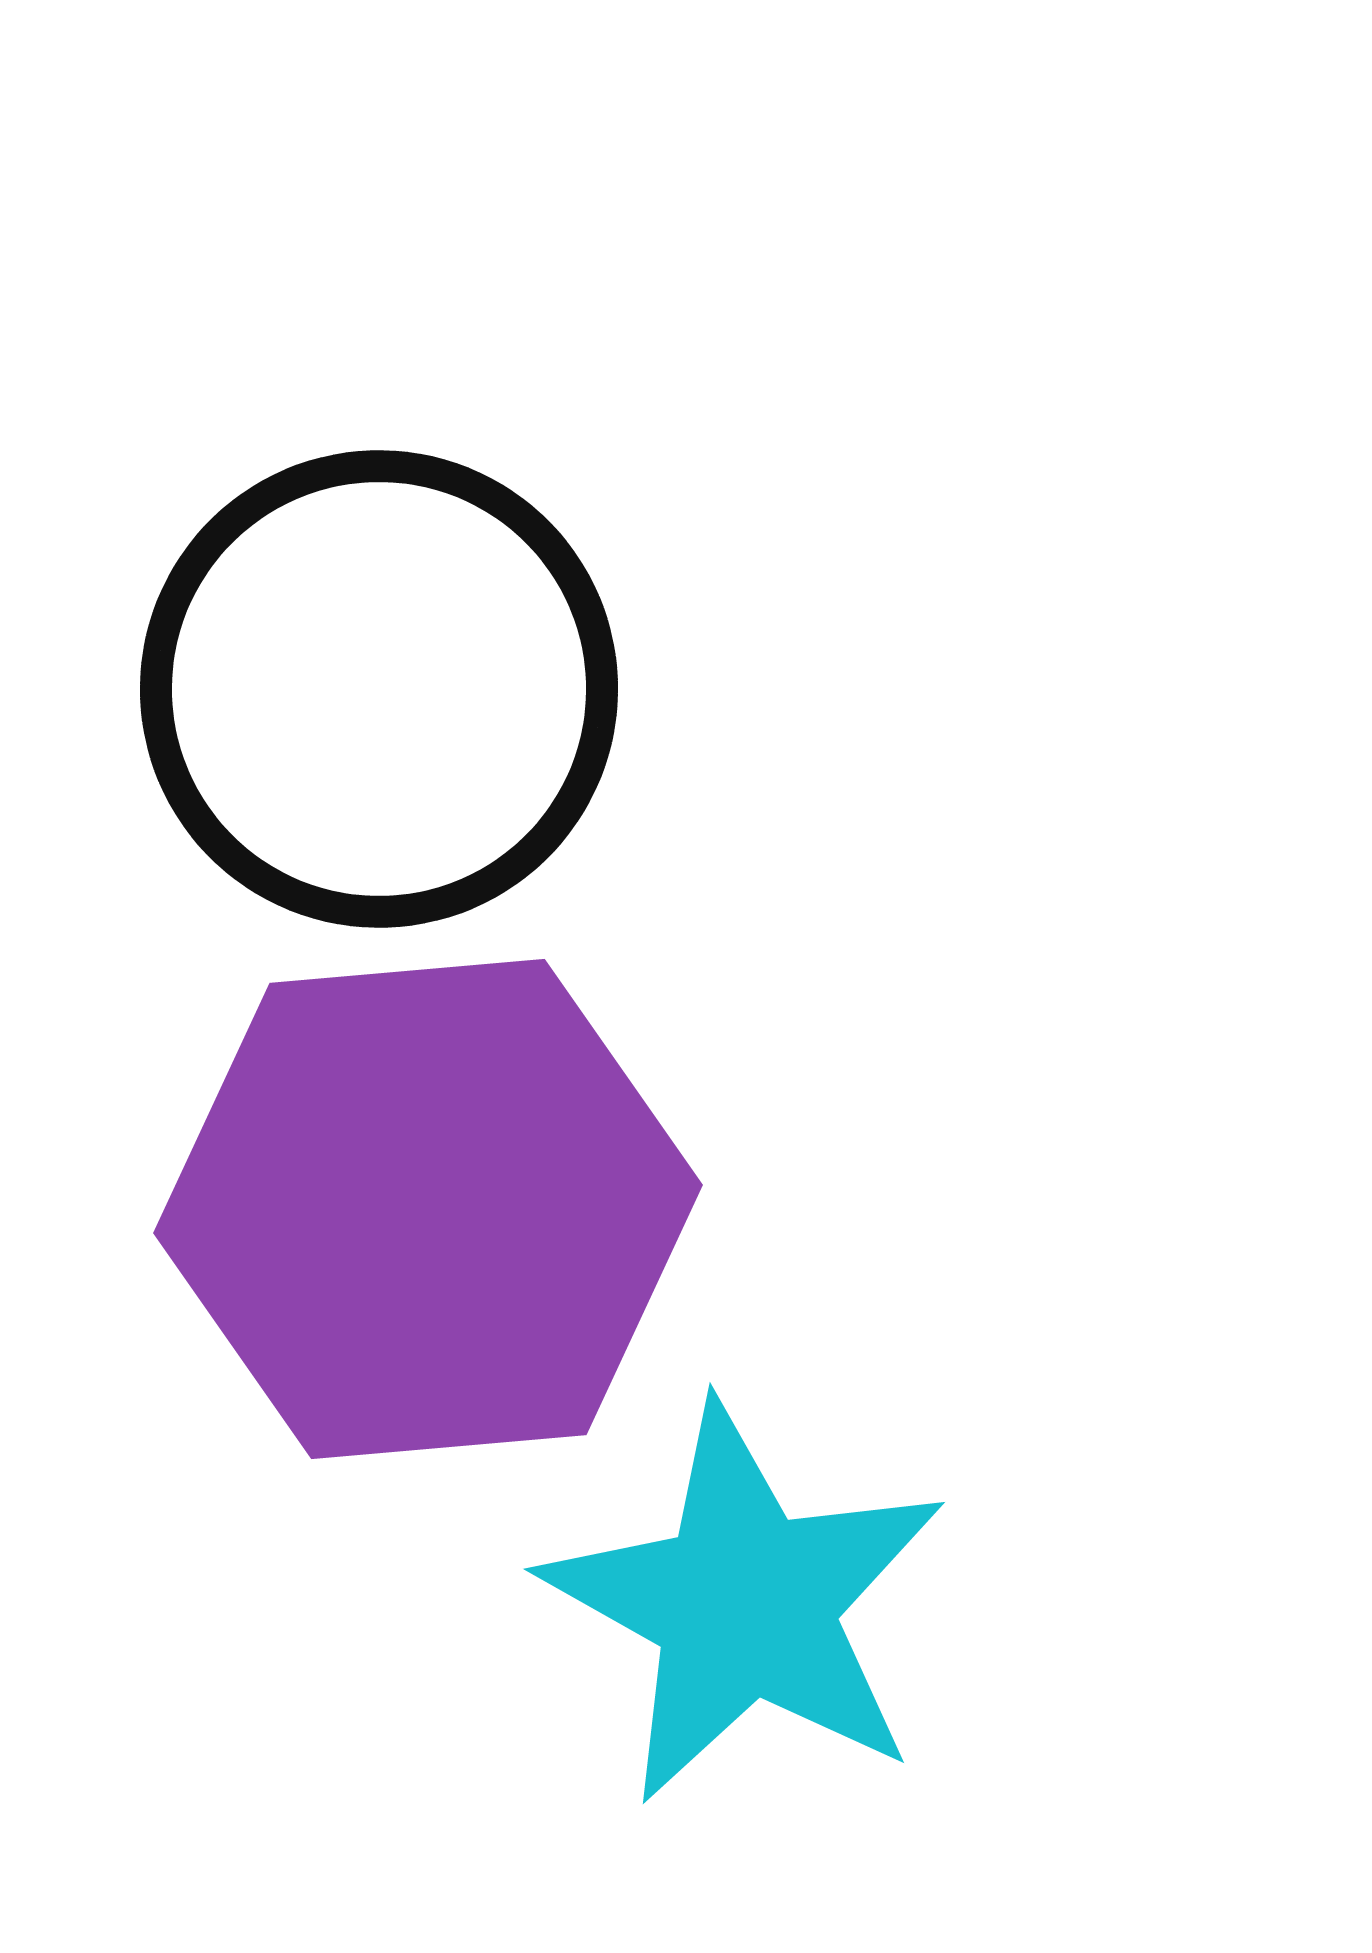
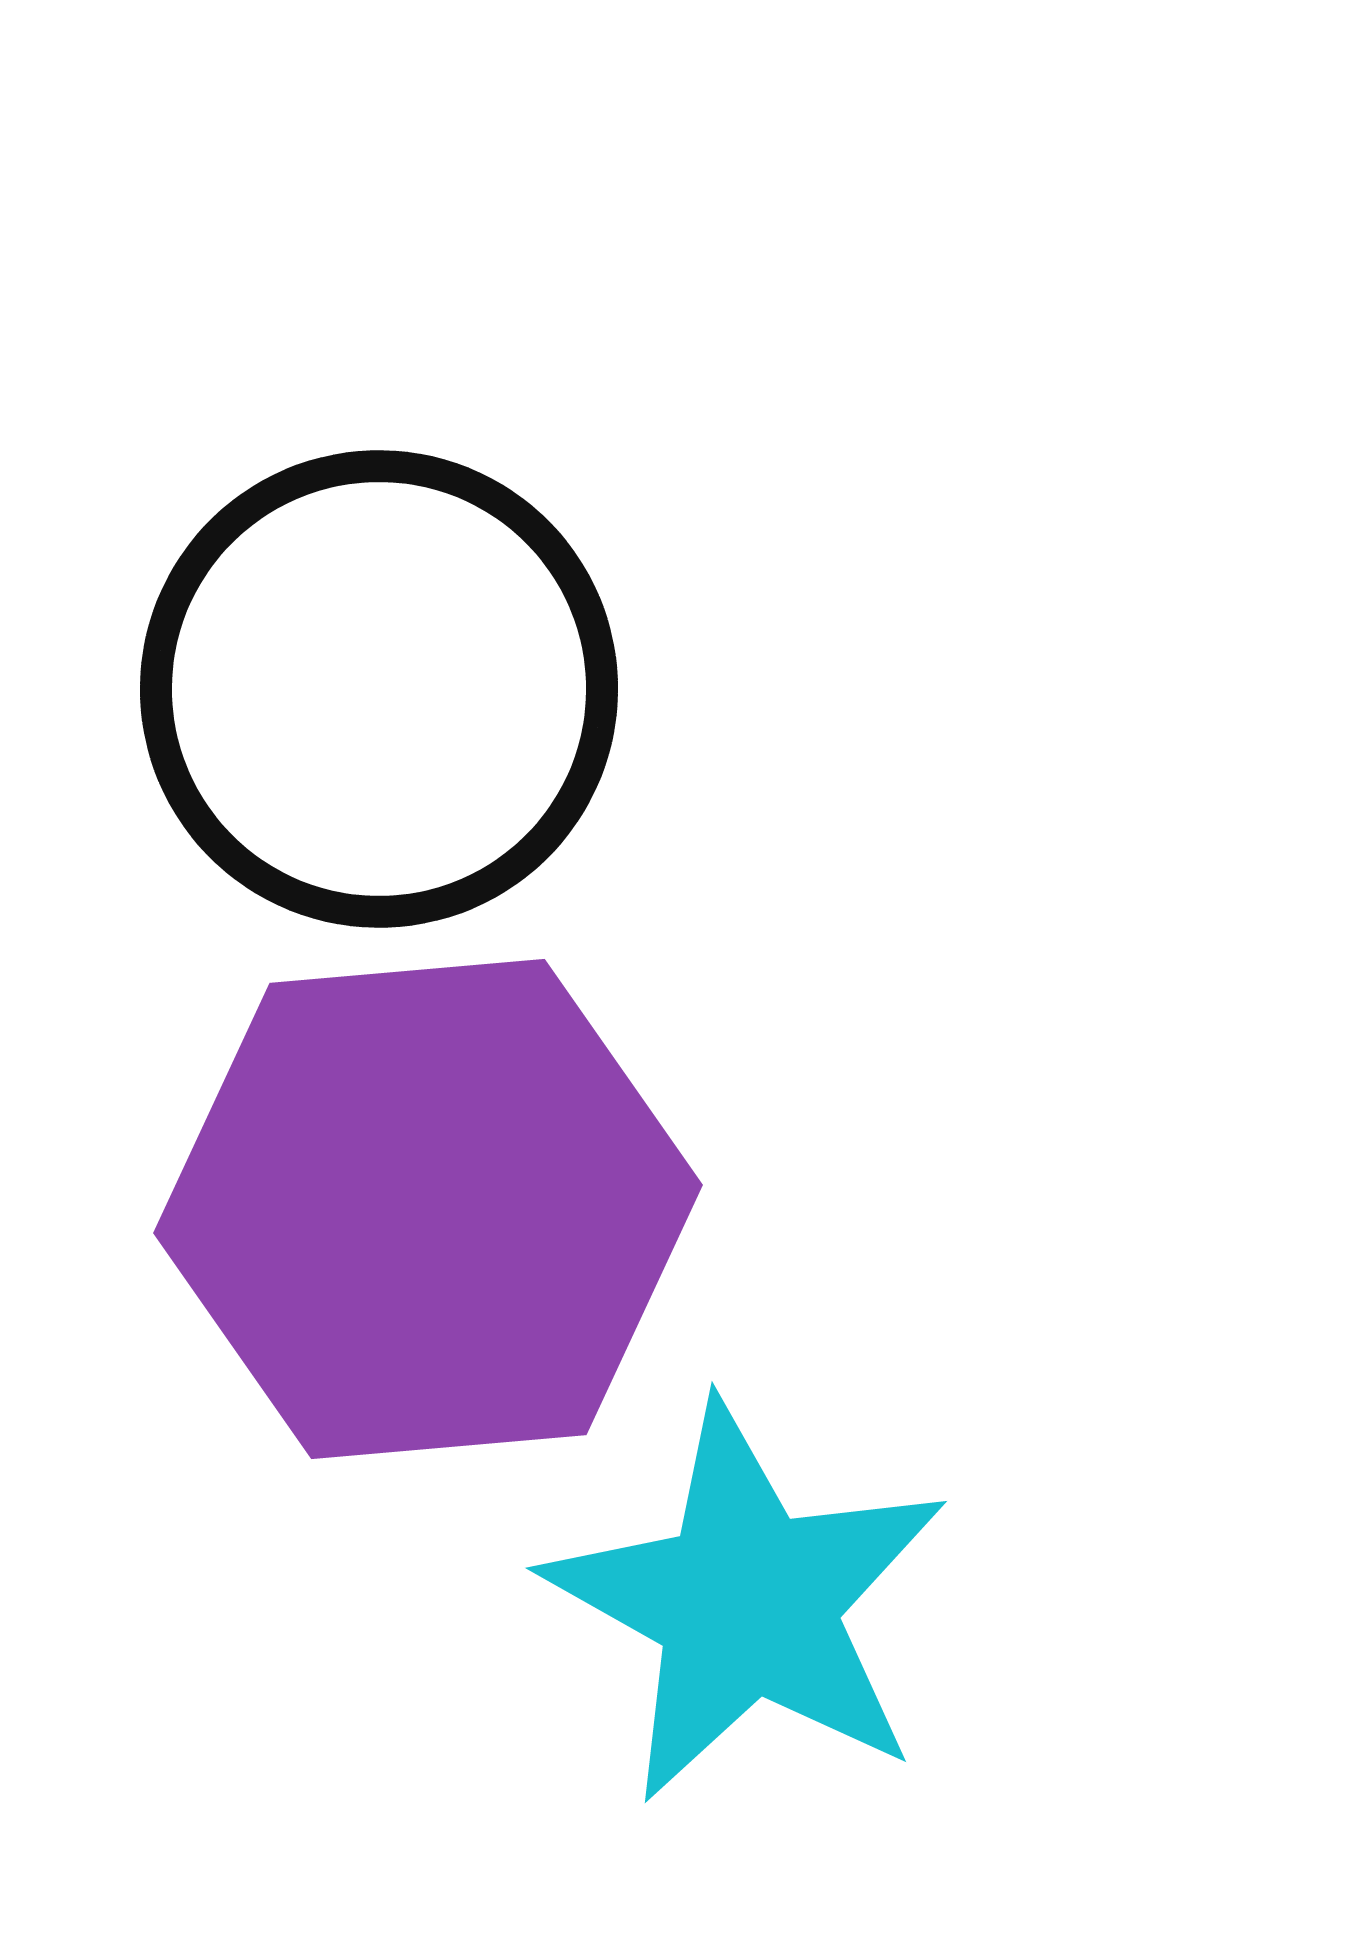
cyan star: moved 2 px right, 1 px up
